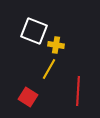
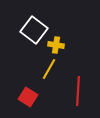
white square: moved 1 px up; rotated 16 degrees clockwise
